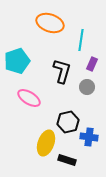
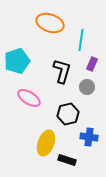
black hexagon: moved 8 px up
